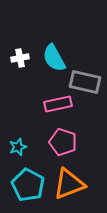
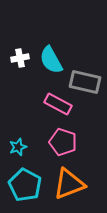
cyan semicircle: moved 3 px left, 2 px down
pink rectangle: rotated 40 degrees clockwise
cyan pentagon: moved 3 px left
